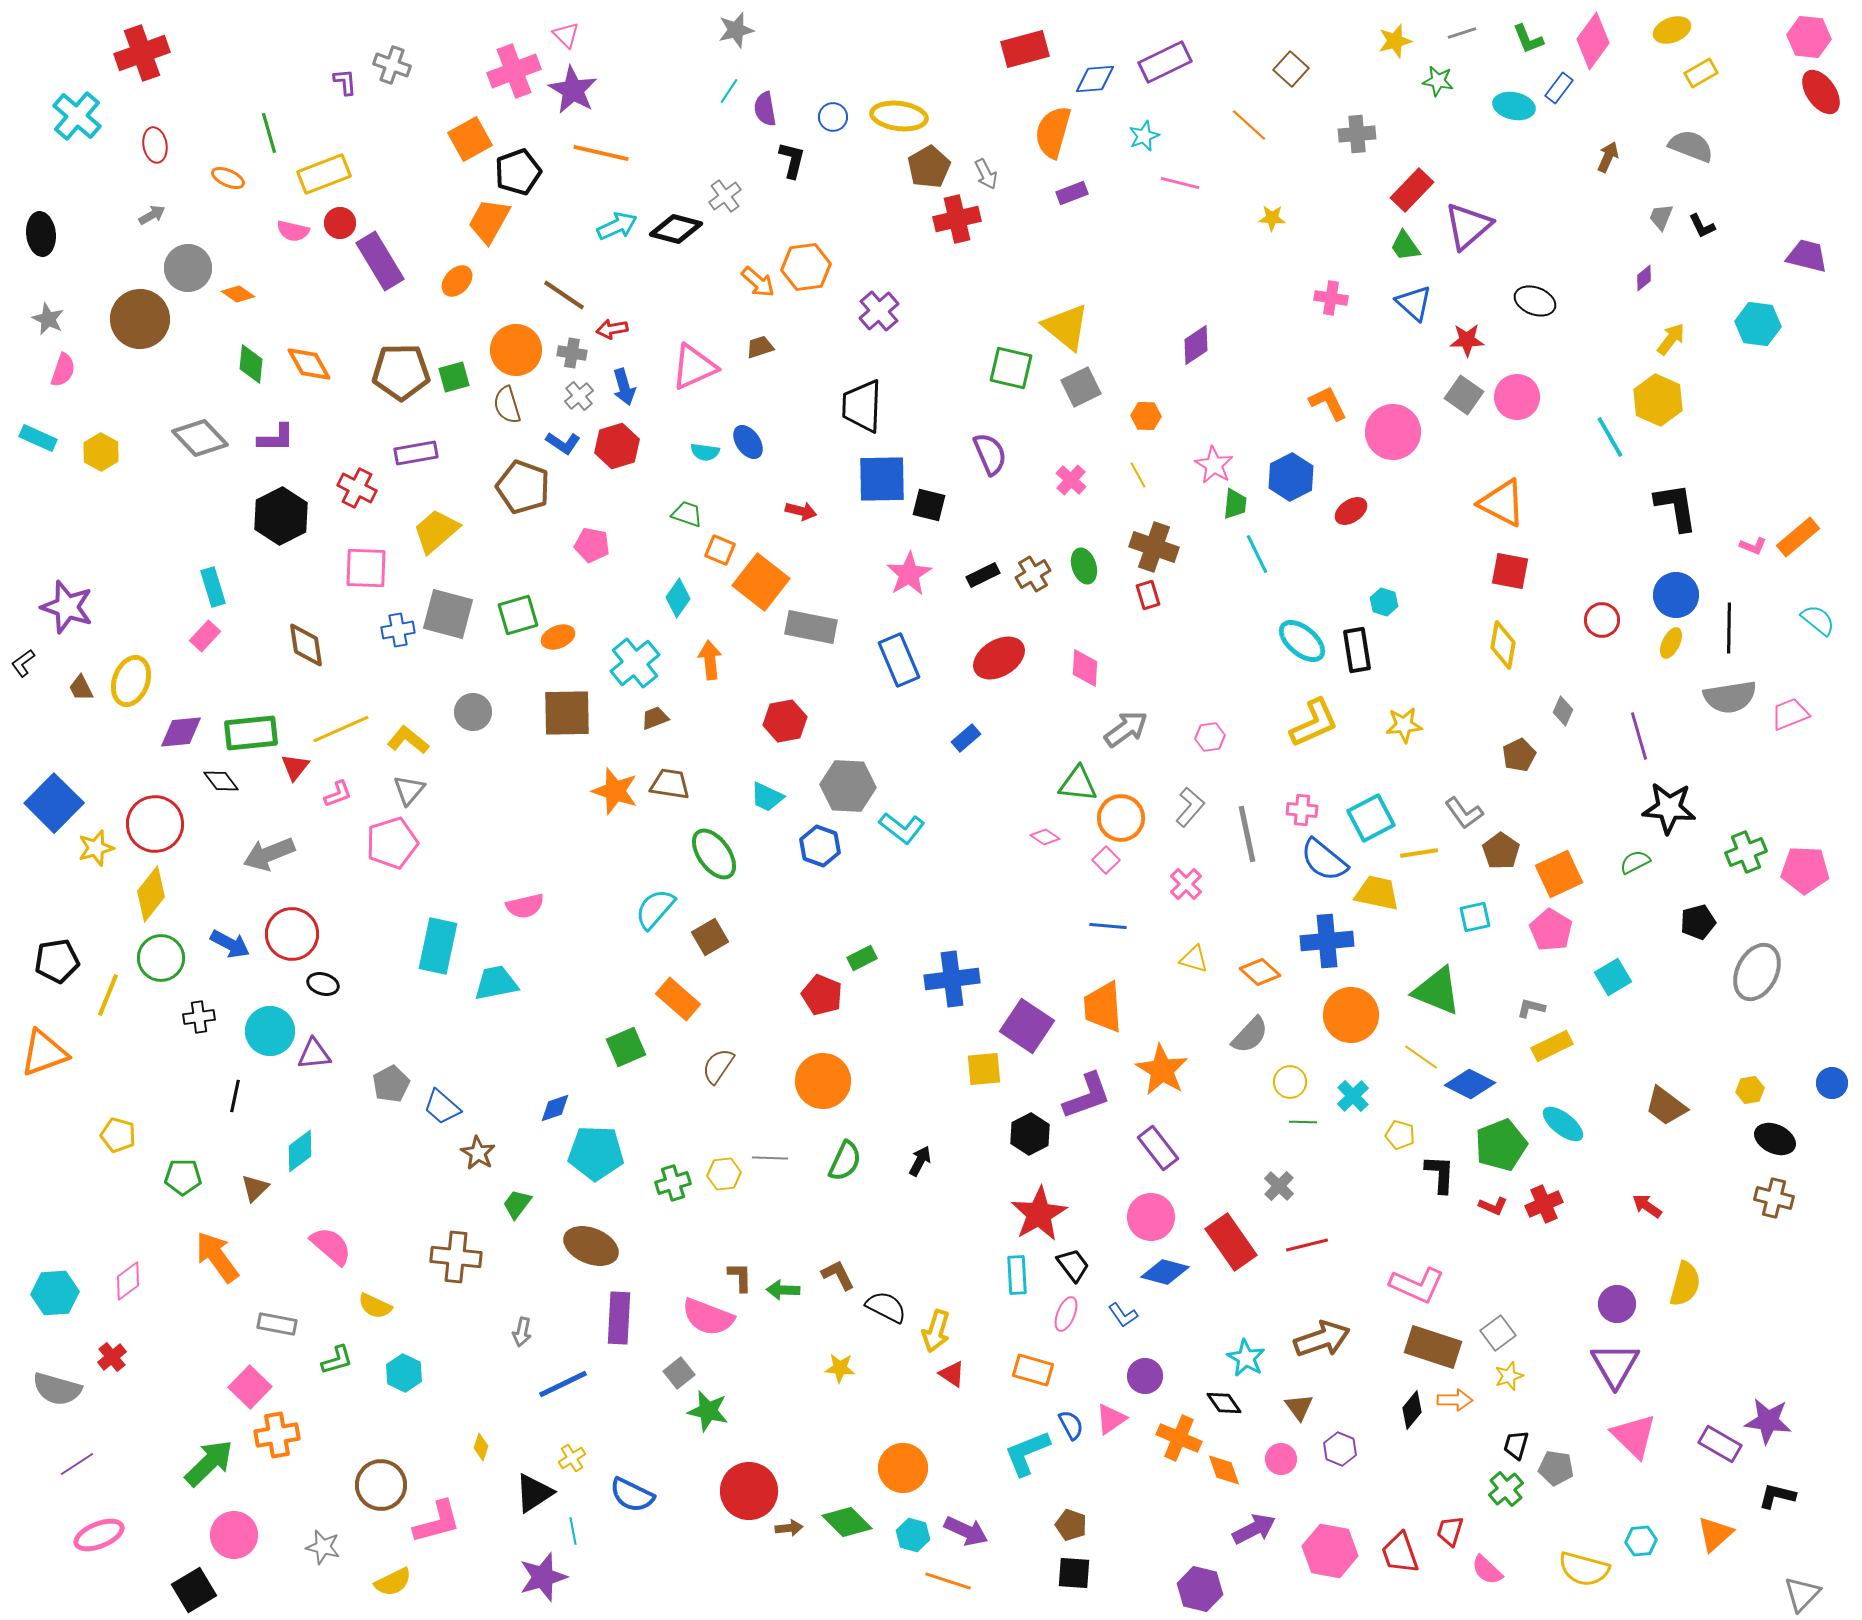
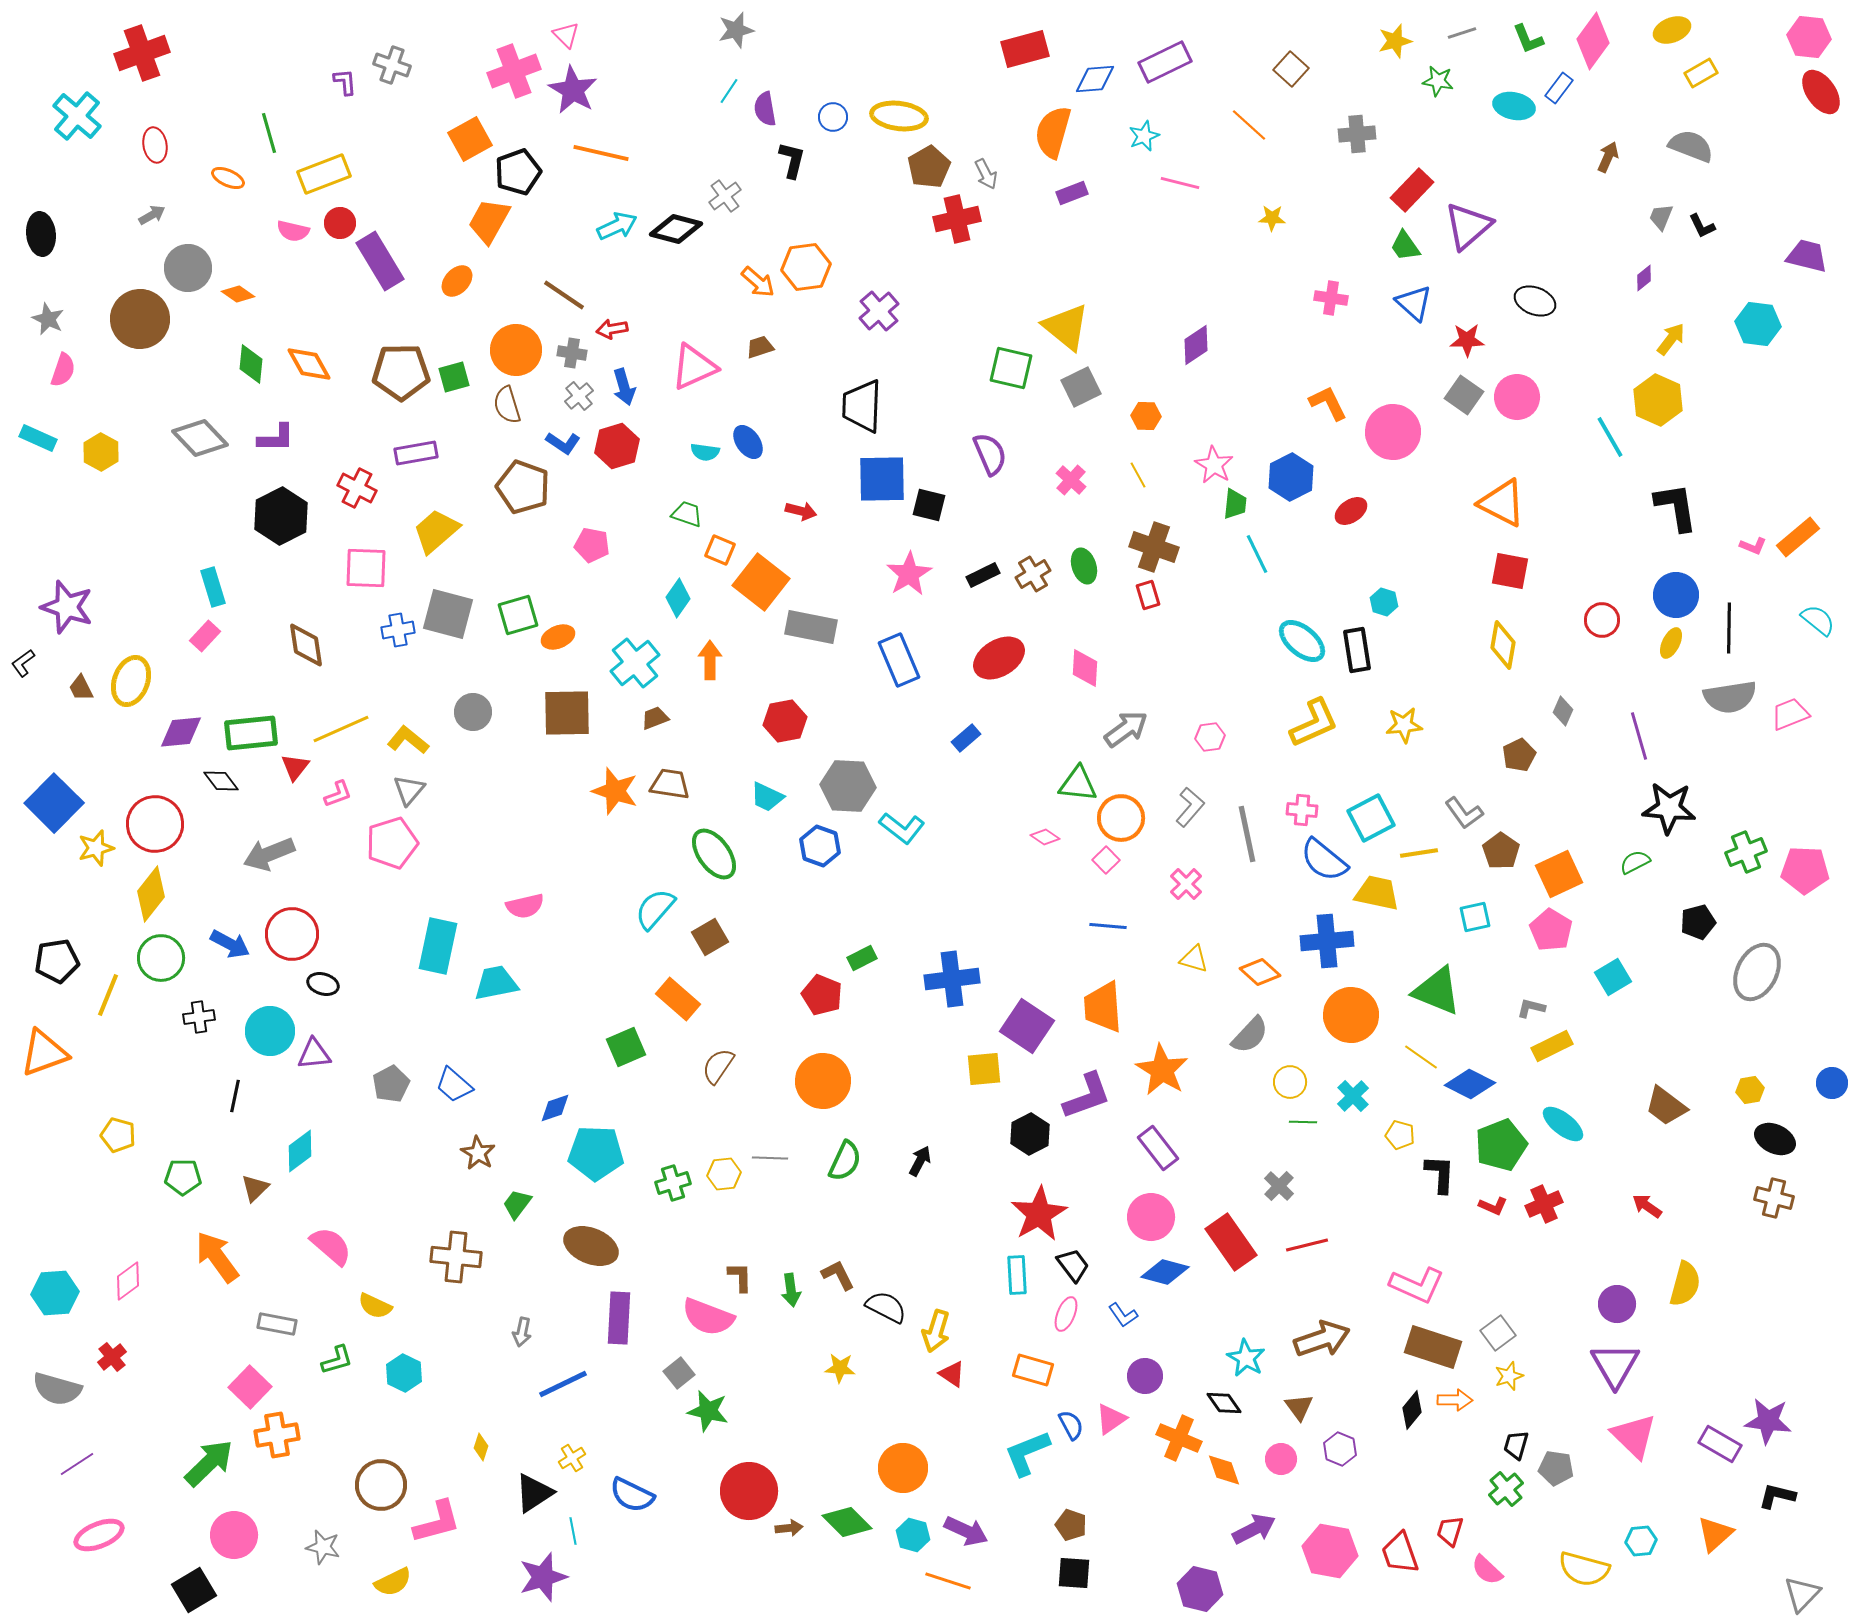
orange arrow at (710, 660): rotated 6 degrees clockwise
blue trapezoid at (442, 1107): moved 12 px right, 22 px up
green arrow at (783, 1290): moved 8 px right; rotated 100 degrees counterclockwise
